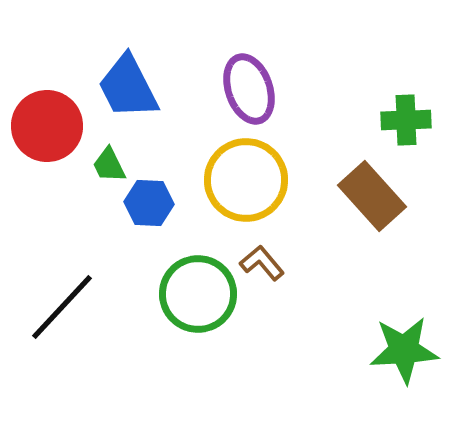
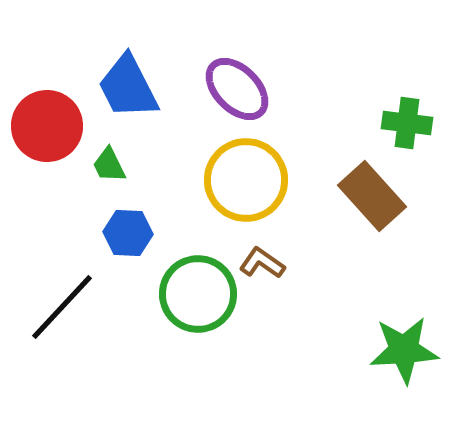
purple ellipse: moved 12 px left; rotated 26 degrees counterclockwise
green cross: moved 1 px right, 3 px down; rotated 9 degrees clockwise
blue hexagon: moved 21 px left, 30 px down
brown L-shape: rotated 15 degrees counterclockwise
